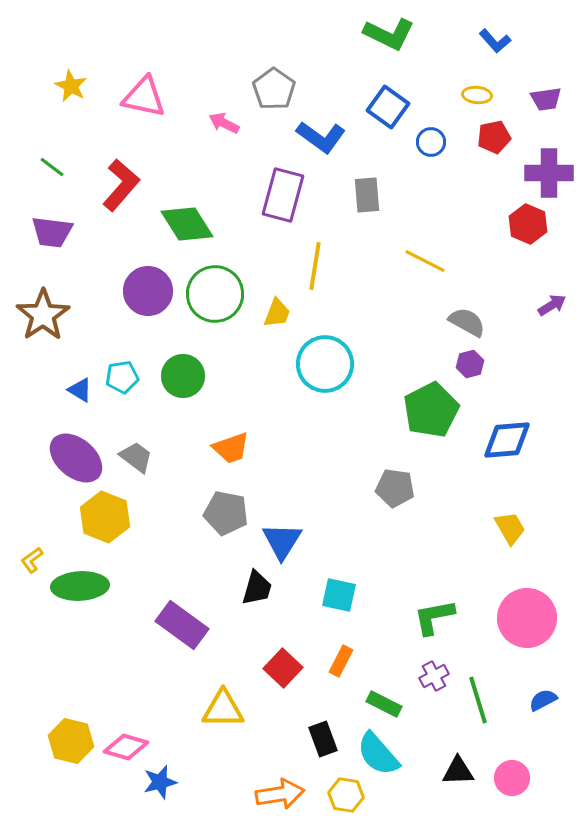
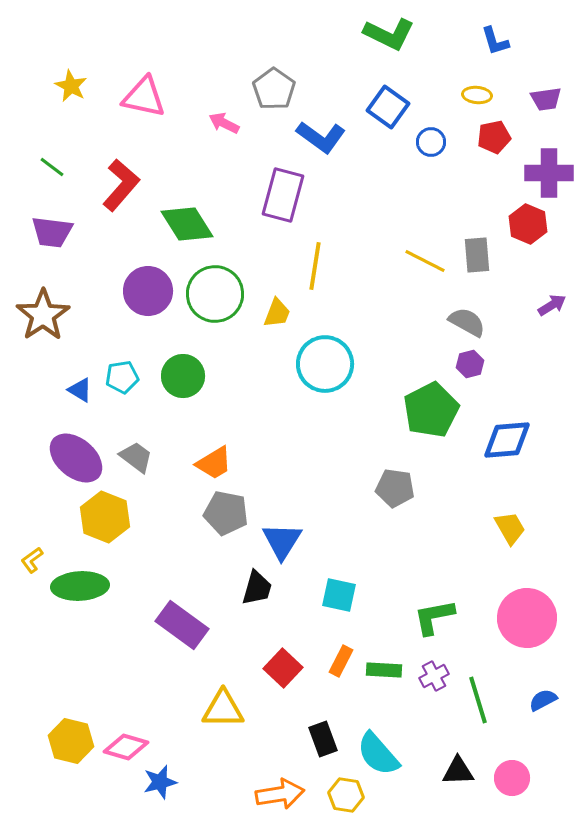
blue L-shape at (495, 41): rotated 24 degrees clockwise
gray rectangle at (367, 195): moved 110 px right, 60 px down
orange trapezoid at (231, 448): moved 17 px left, 15 px down; rotated 12 degrees counterclockwise
green rectangle at (384, 704): moved 34 px up; rotated 24 degrees counterclockwise
